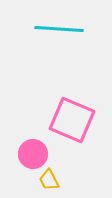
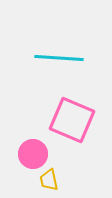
cyan line: moved 29 px down
yellow trapezoid: rotated 15 degrees clockwise
